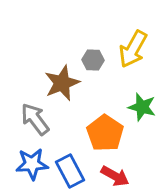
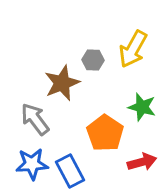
red arrow: moved 27 px right, 14 px up; rotated 44 degrees counterclockwise
